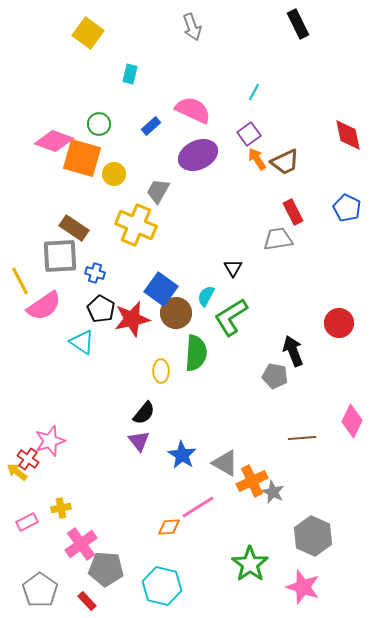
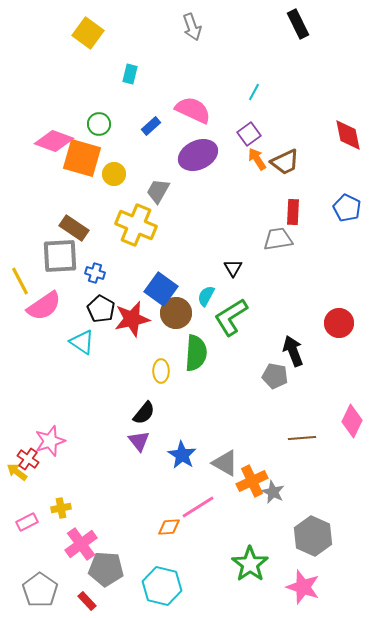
red rectangle at (293, 212): rotated 30 degrees clockwise
